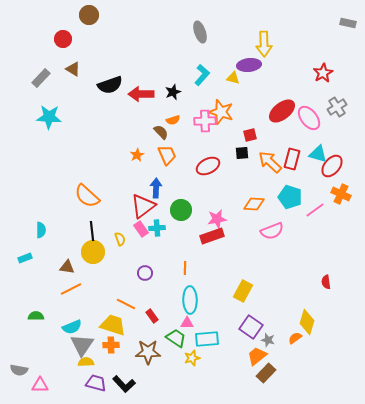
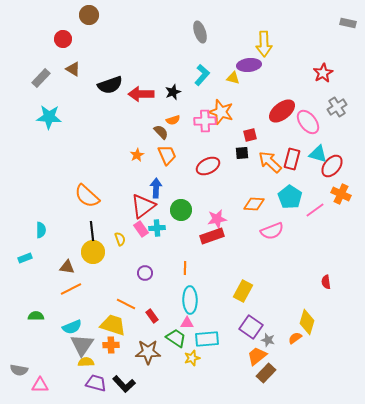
pink ellipse at (309, 118): moved 1 px left, 4 px down
cyan pentagon at (290, 197): rotated 15 degrees clockwise
